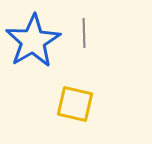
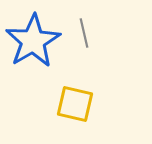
gray line: rotated 12 degrees counterclockwise
